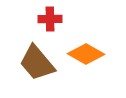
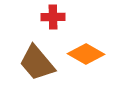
red cross: moved 3 px right, 2 px up
